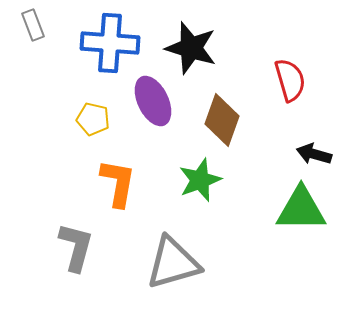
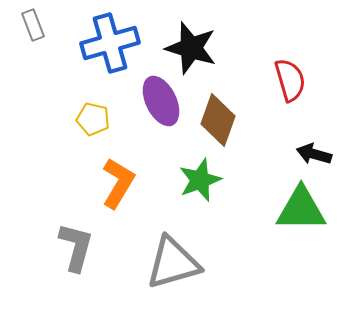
blue cross: rotated 20 degrees counterclockwise
purple ellipse: moved 8 px right
brown diamond: moved 4 px left
orange L-shape: rotated 21 degrees clockwise
